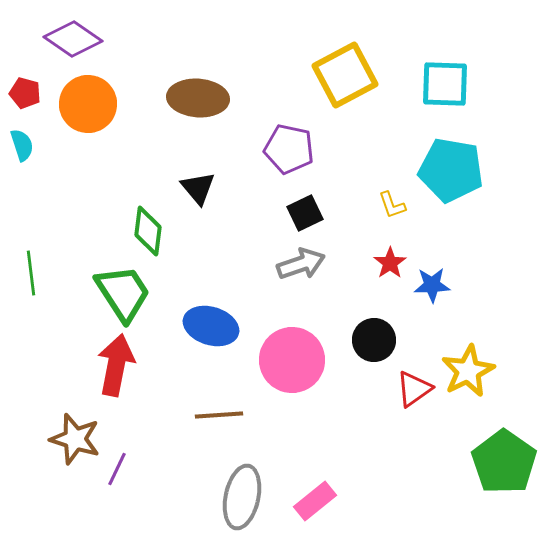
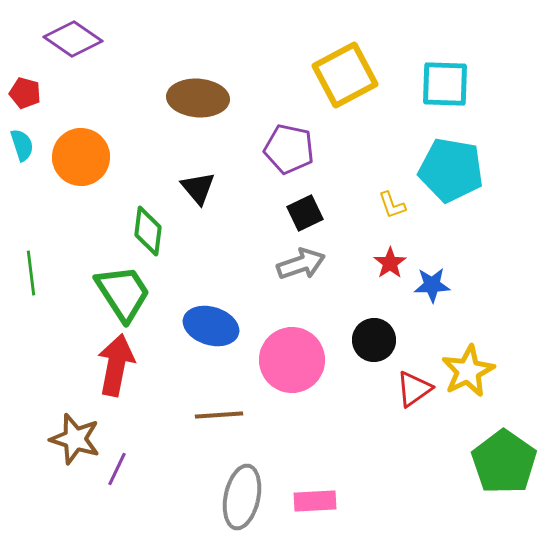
orange circle: moved 7 px left, 53 px down
pink rectangle: rotated 36 degrees clockwise
